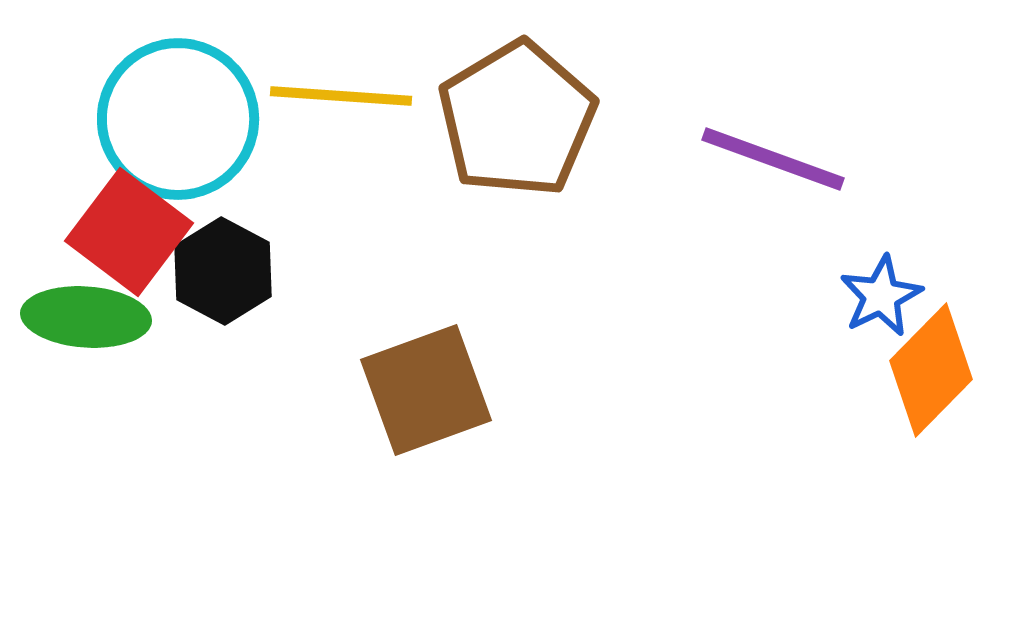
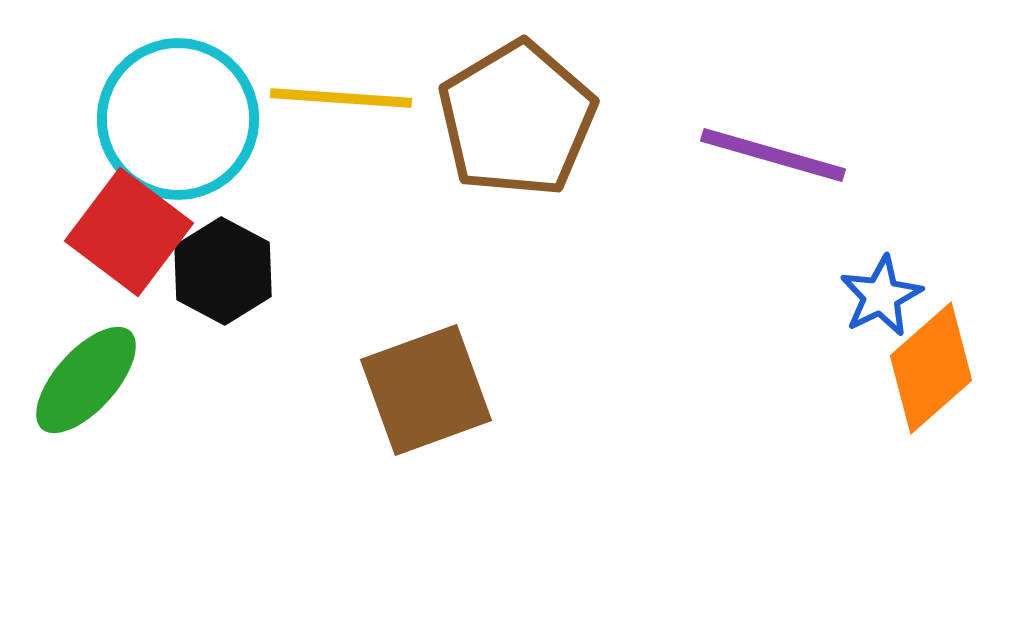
yellow line: moved 2 px down
purple line: moved 4 px up; rotated 4 degrees counterclockwise
green ellipse: moved 63 px down; rotated 52 degrees counterclockwise
orange diamond: moved 2 px up; rotated 4 degrees clockwise
